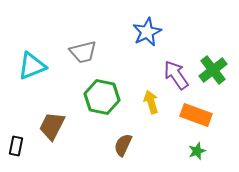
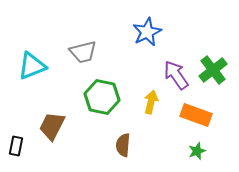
yellow arrow: rotated 30 degrees clockwise
brown semicircle: rotated 20 degrees counterclockwise
